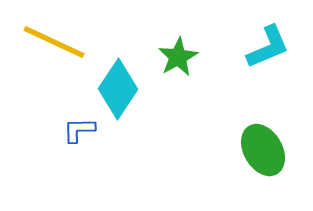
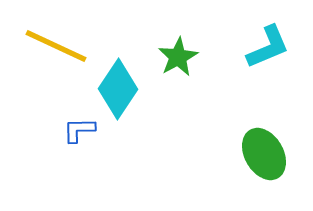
yellow line: moved 2 px right, 4 px down
green ellipse: moved 1 px right, 4 px down
